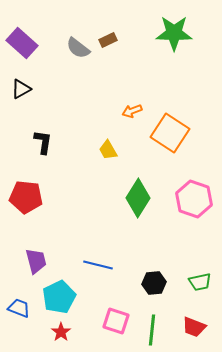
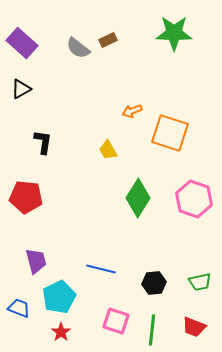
orange square: rotated 15 degrees counterclockwise
blue line: moved 3 px right, 4 px down
